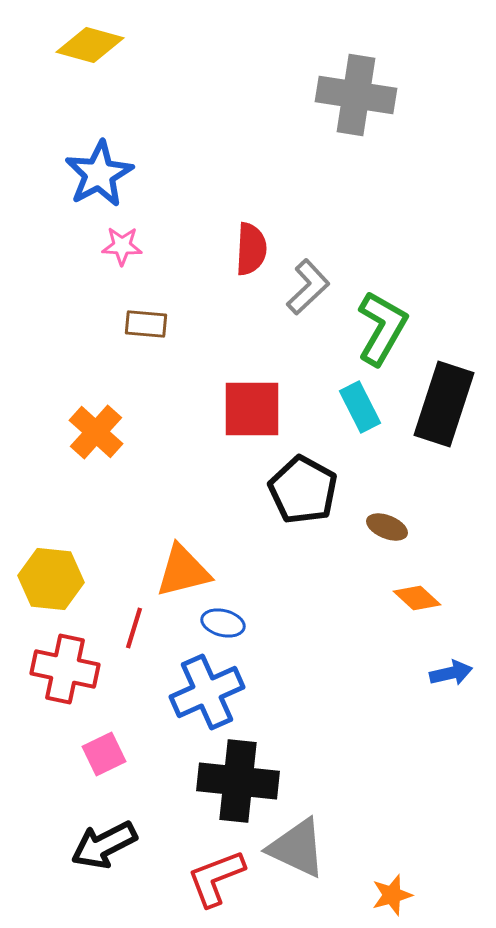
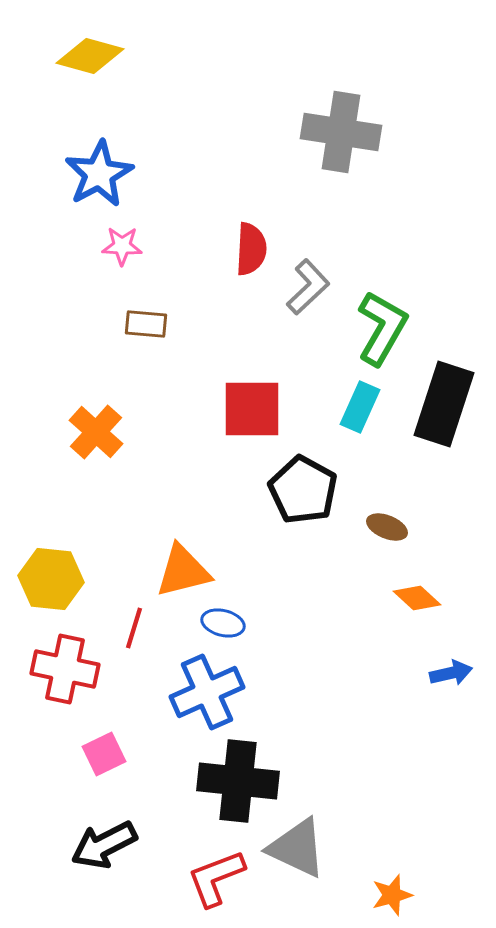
yellow diamond: moved 11 px down
gray cross: moved 15 px left, 37 px down
cyan rectangle: rotated 51 degrees clockwise
